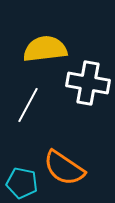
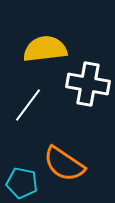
white cross: moved 1 px down
white line: rotated 9 degrees clockwise
orange semicircle: moved 4 px up
